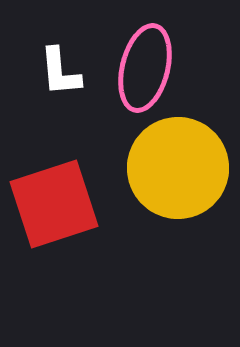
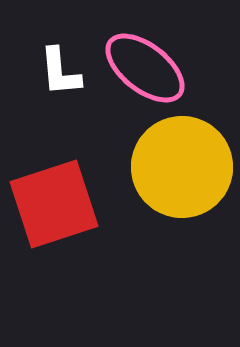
pink ellipse: rotated 66 degrees counterclockwise
yellow circle: moved 4 px right, 1 px up
